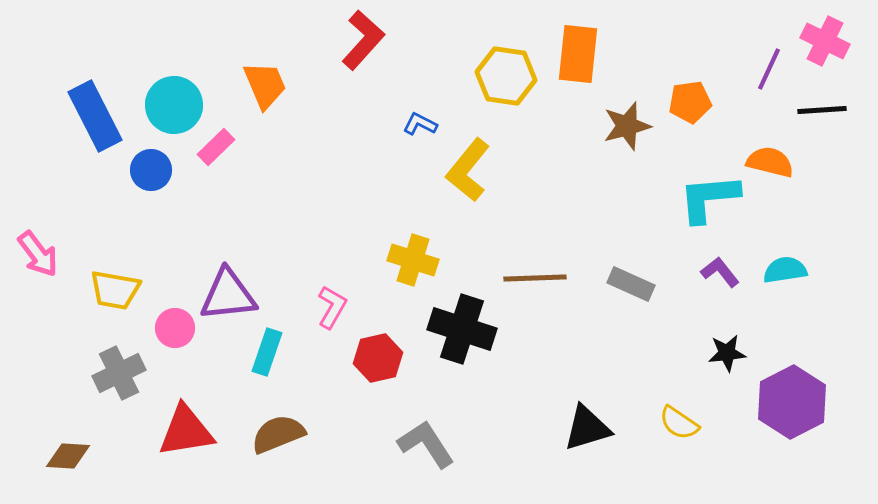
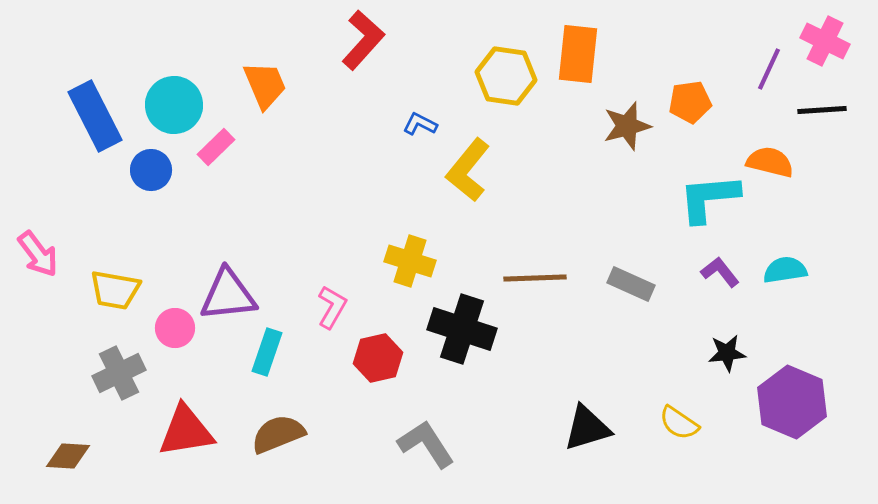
yellow cross: moved 3 px left, 1 px down
purple hexagon: rotated 10 degrees counterclockwise
